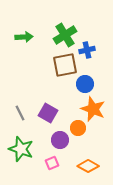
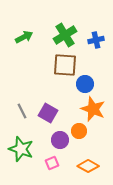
green arrow: rotated 24 degrees counterclockwise
blue cross: moved 9 px right, 10 px up
brown square: rotated 15 degrees clockwise
gray line: moved 2 px right, 2 px up
orange circle: moved 1 px right, 3 px down
